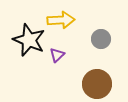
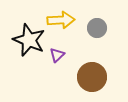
gray circle: moved 4 px left, 11 px up
brown circle: moved 5 px left, 7 px up
